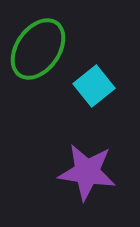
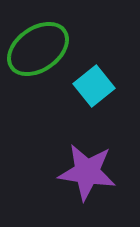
green ellipse: rotated 20 degrees clockwise
